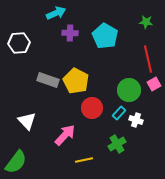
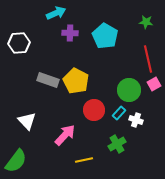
red circle: moved 2 px right, 2 px down
green semicircle: moved 1 px up
